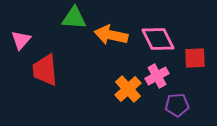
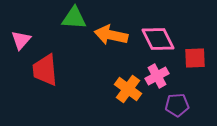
orange cross: rotated 12 degrees counterclockwise
